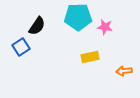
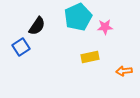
cyan pentagon: rotated 24 degrees counterclockwise
pink star: rotated 14 degrees counterclockwise
